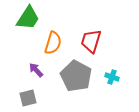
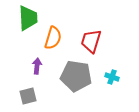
green trapezoid: rotated 36 degrees counterclockwise
orange semicircle: moved 5 px up
purple arrow: moved 1 px right, 4 px up; rotated 49 degrees clockwise
gray pentagon: rotated 20 degrees counterclockwise
gray square: moved 2 px up
